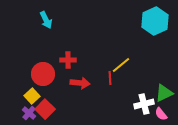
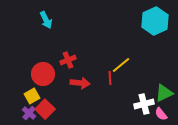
red cross: rotated 21 degrees counterclockwise
yellow square: rotated 14 degrees clockwise
